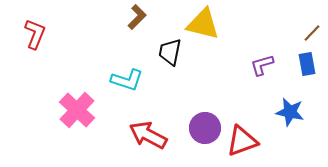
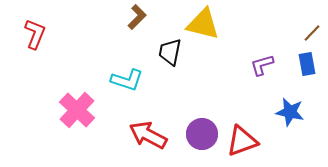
purple circle: moved 3 px left, 6 px down
